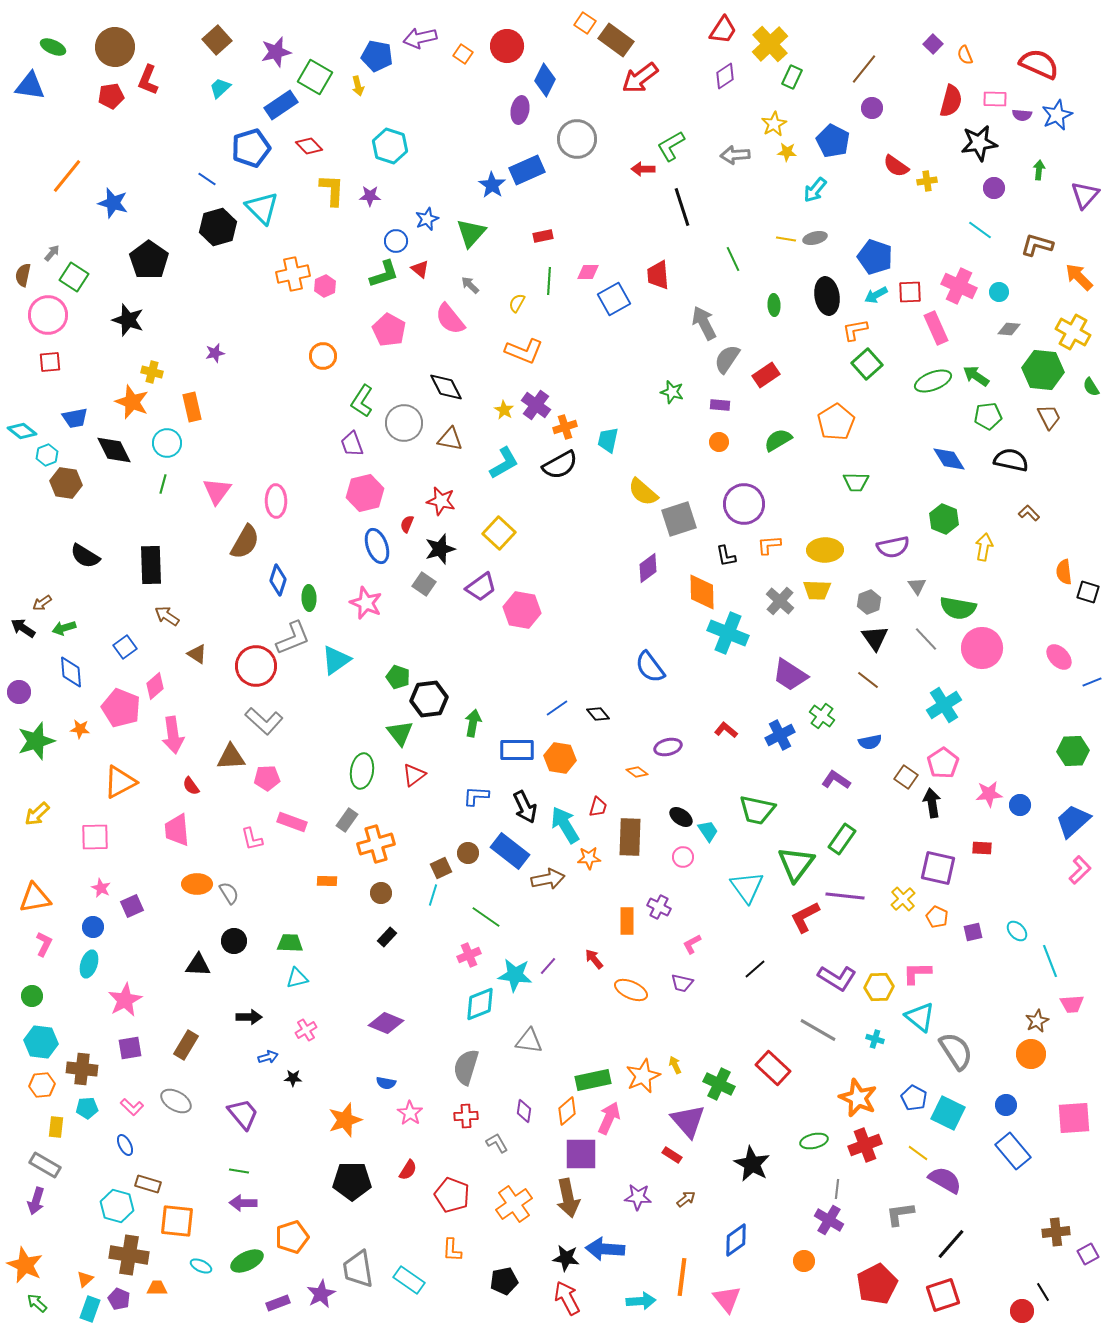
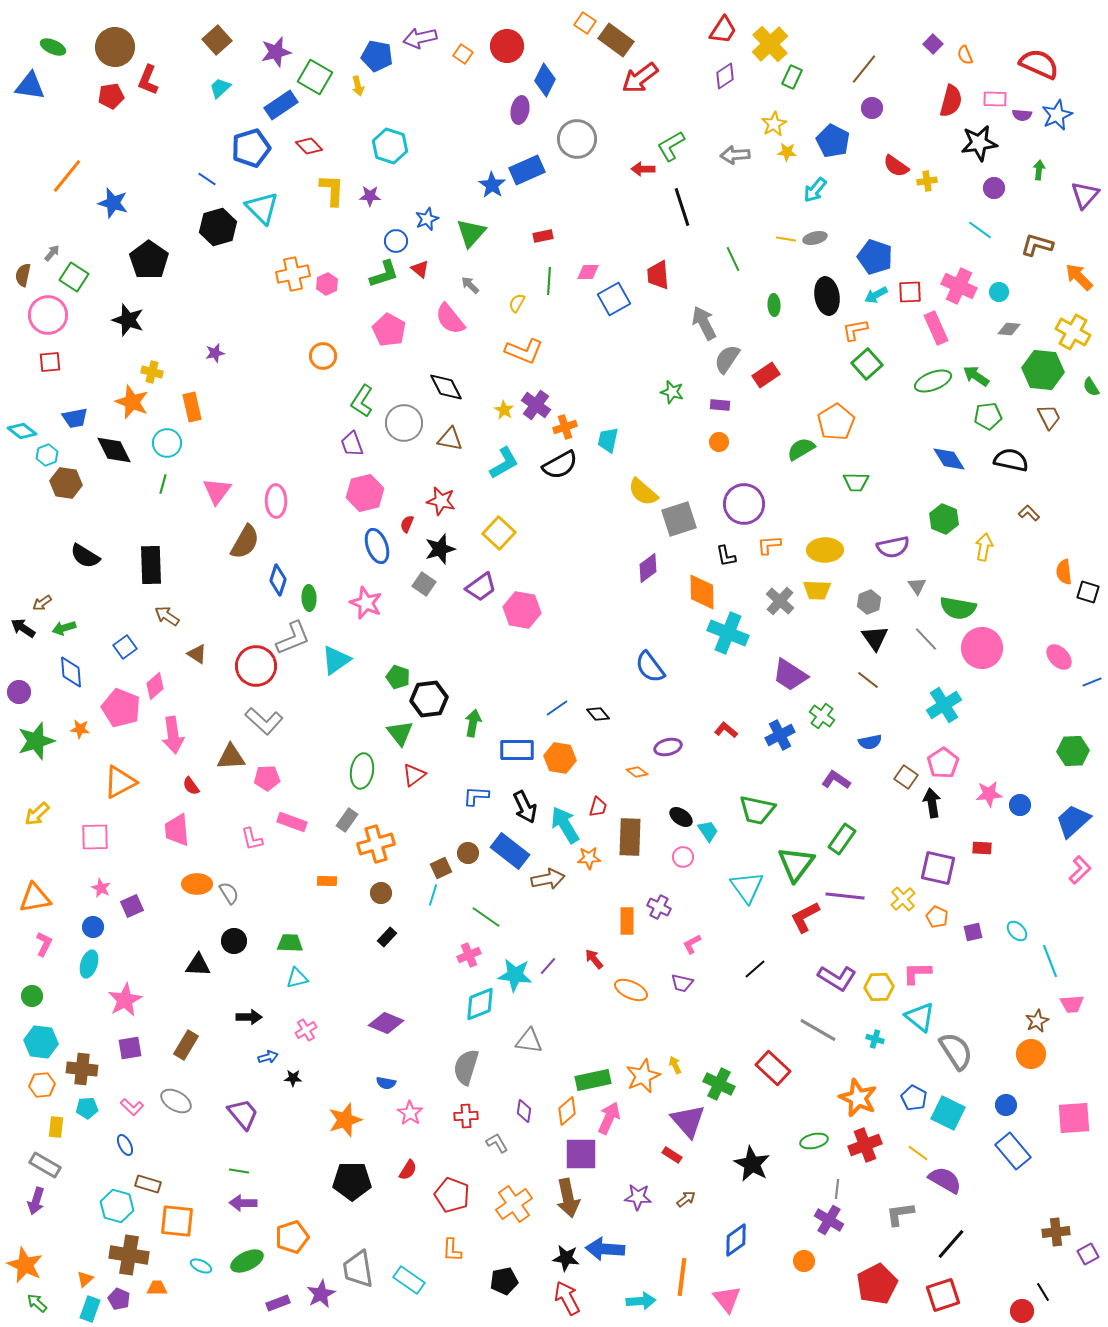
pink hexagon at (325, 286): moved 2 px right, 2 px up
green semicircle at (778, 440): moved 23 px right, 9 px down
